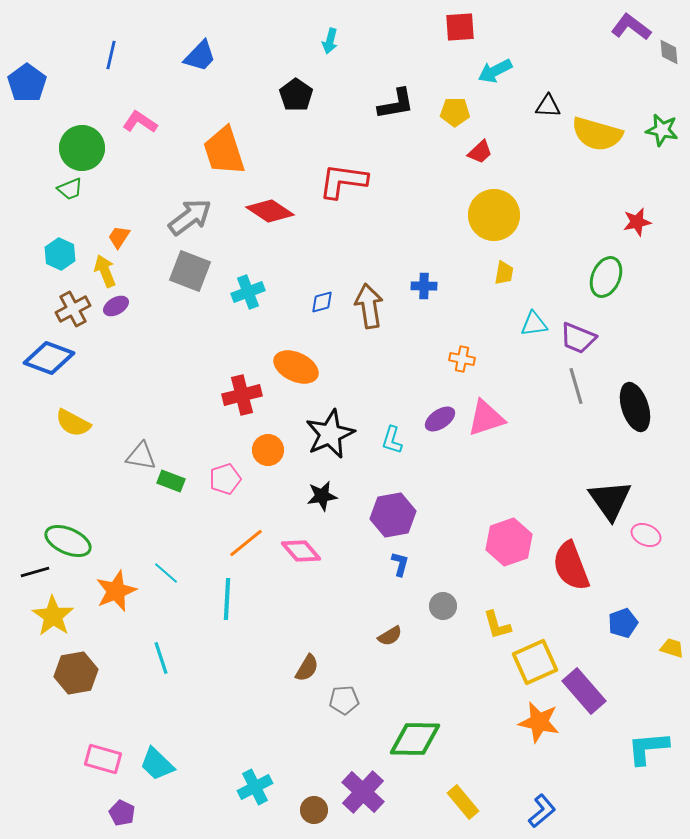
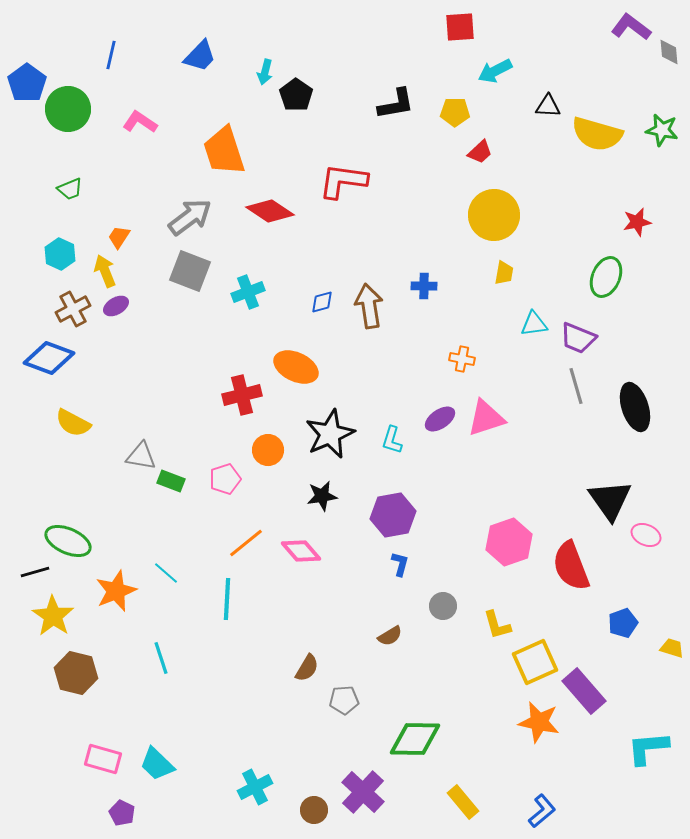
cyan arrow at (330, 41): moved 65 px left, 31 px down
green circle at (82, 148): moved 14 px left, 39 px up
brown hexagon at (76, 673): rotated 24 degrees clockwise
